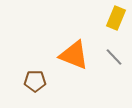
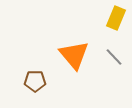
orange triangle: rotated 28 degrees clockwise
